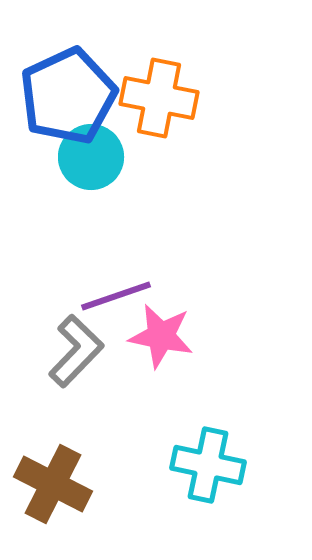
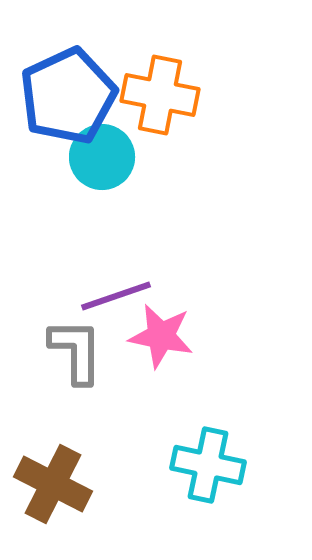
orange cross: moved 1 px right, 3 px up
cyan circle: moved 11 px right
gray L-shape: rotated 44 degrees counterclockwise
